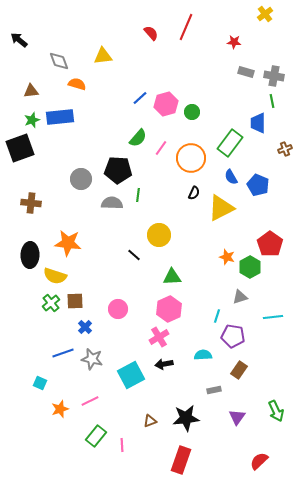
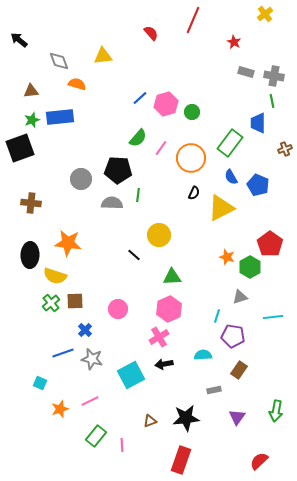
red line at (186, 27): moved 7 px right, 7 px up
red star at (234, 42): rotated 24 degrees clockwise
blue cross at (85, 327): moved 3 px down
green arrow at (276, 411): rotated 35 degrees clockwise
